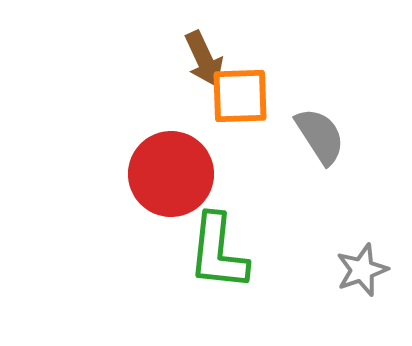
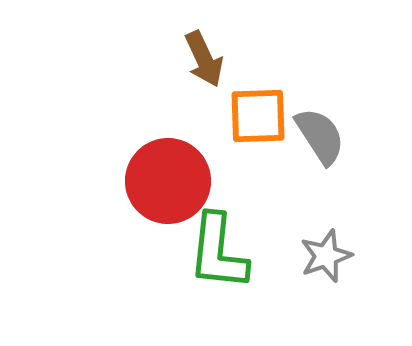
orange square: moved 18 px right, 20 px down
red circle: moved 3 px left, 7 px down
gray star: moved 36 px left, 14 px up
